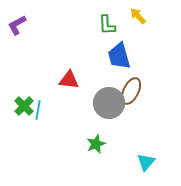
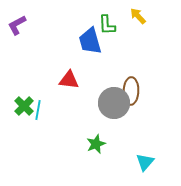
blue trapezoid: moved 29 px left, 15 px up
brown ellipse: rotated 24 degrees counterclockwise
gray circle: moved 5 px right
cyan triangle: moved 1 px left
